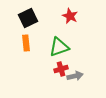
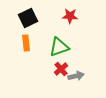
red star: rotated 21 degrees counterclockwise
red cross: rotated 24 degrees counterclockwise
gray arrow: moved 1 px right
